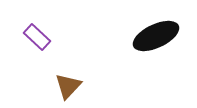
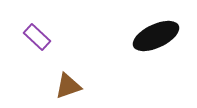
brown triangle: rotated 28 degrees clockwise
